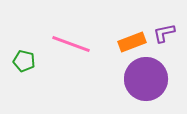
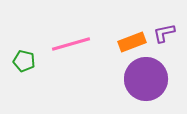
pink line: rotated 36 degrees counterclockwise
